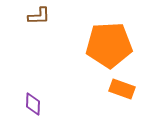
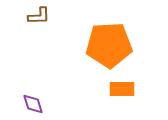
orange rectangle: rotated 20 degrees counterclockwise
purple diamond: rotated 20 degrees counterclockwise
